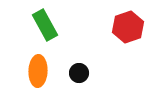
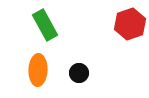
red hexagon: moved 2 px right, 3 px up
orange ellipse: moved 1 px up
